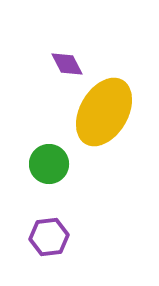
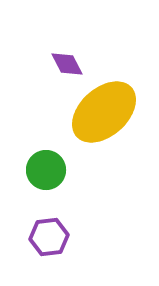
yellow ellipse: rotated 18 degrees clockwise
green circle: moved 3 px left, 6 px down
